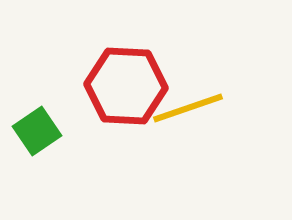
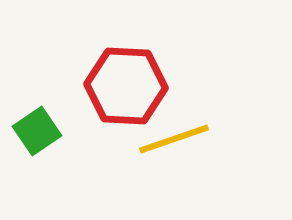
yellow line: moved 14 px left, 31 px down
